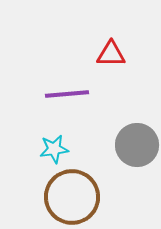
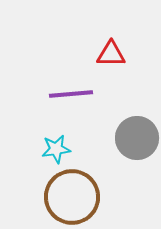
purple line: moved 4 px right
gray circle: moved 7 px up
cyan star: moved 2 px right
